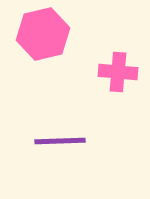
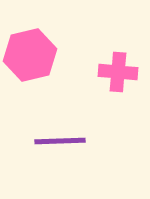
pink hexagon: moved 13 px left, 21 px down
